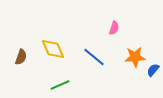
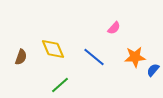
pink semicircle: rotated 24 degrees clockwise
green line: rotated 18 degrees counterclockwise
